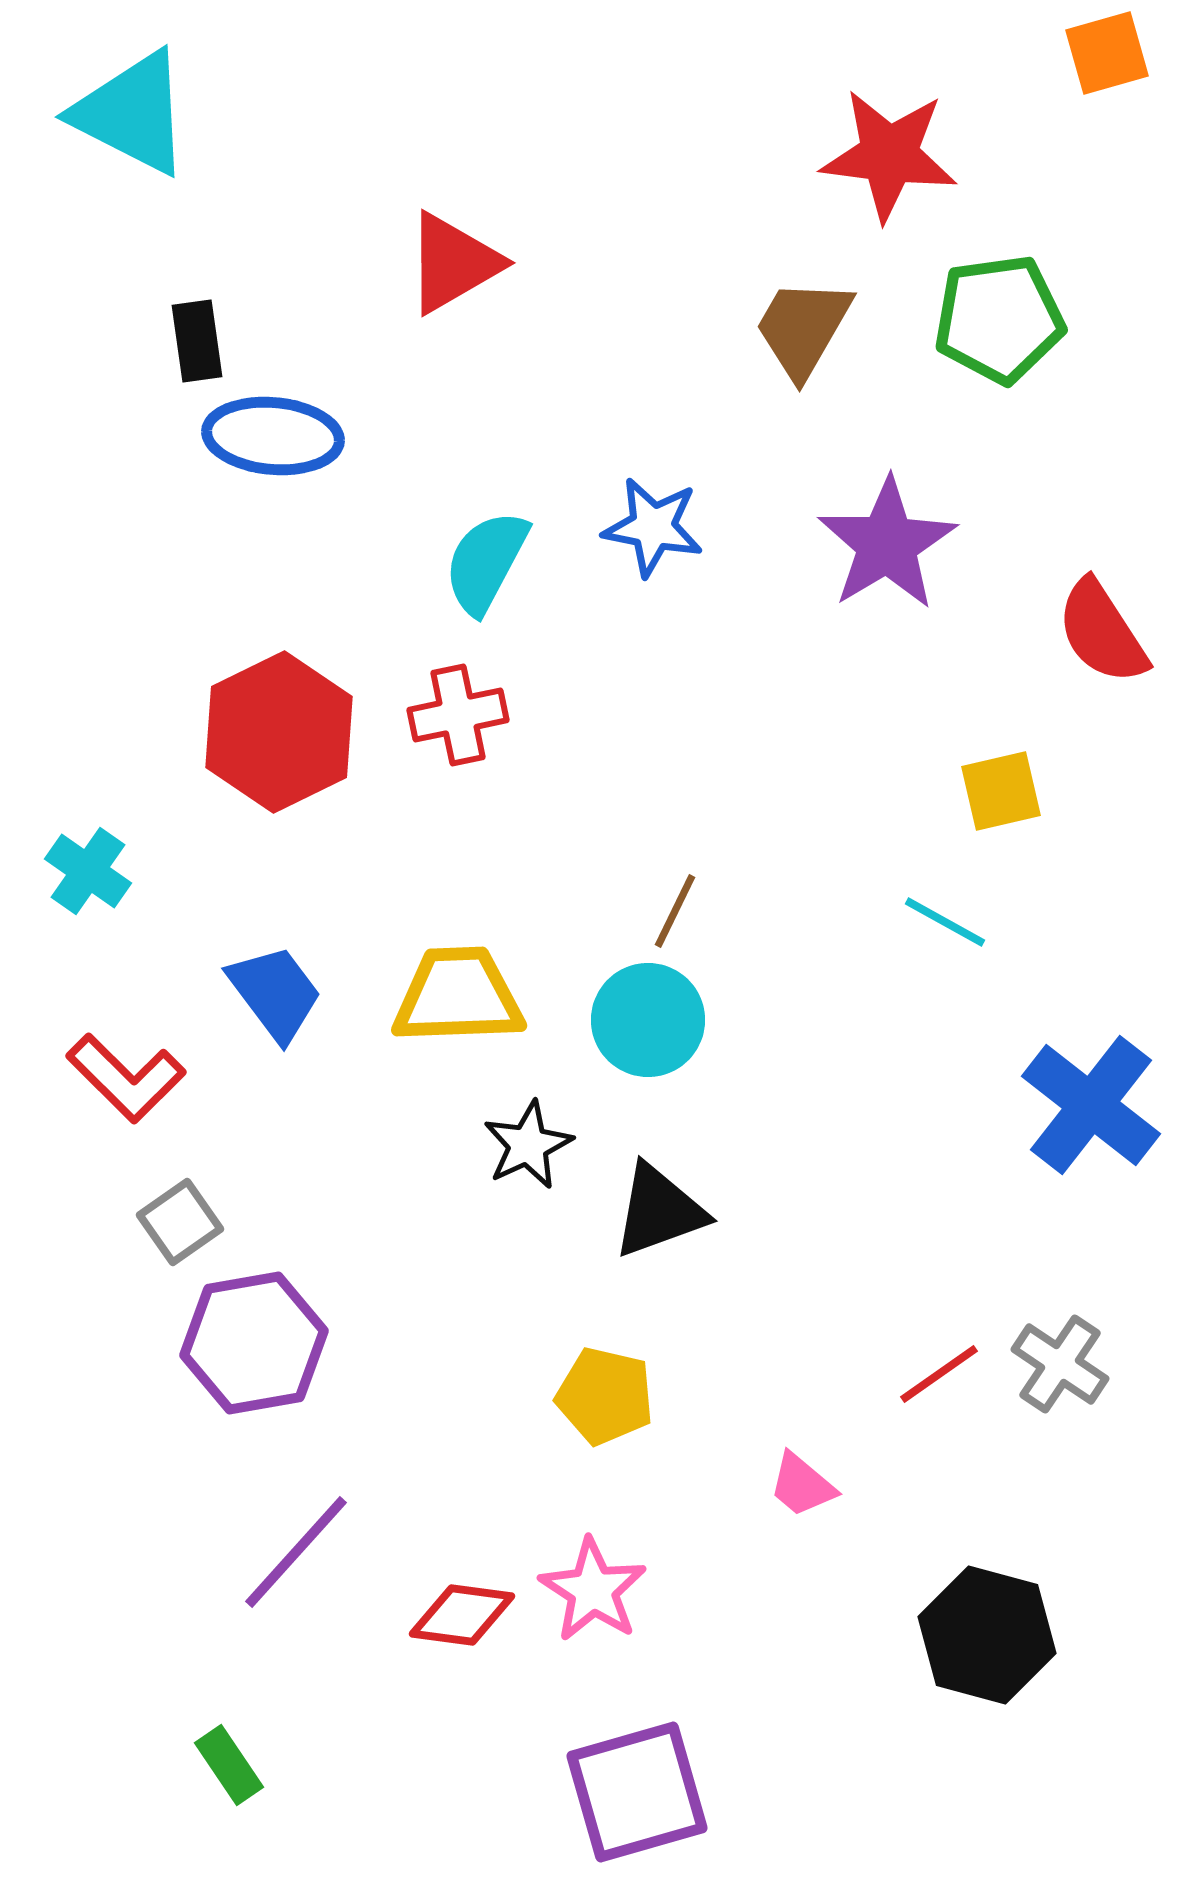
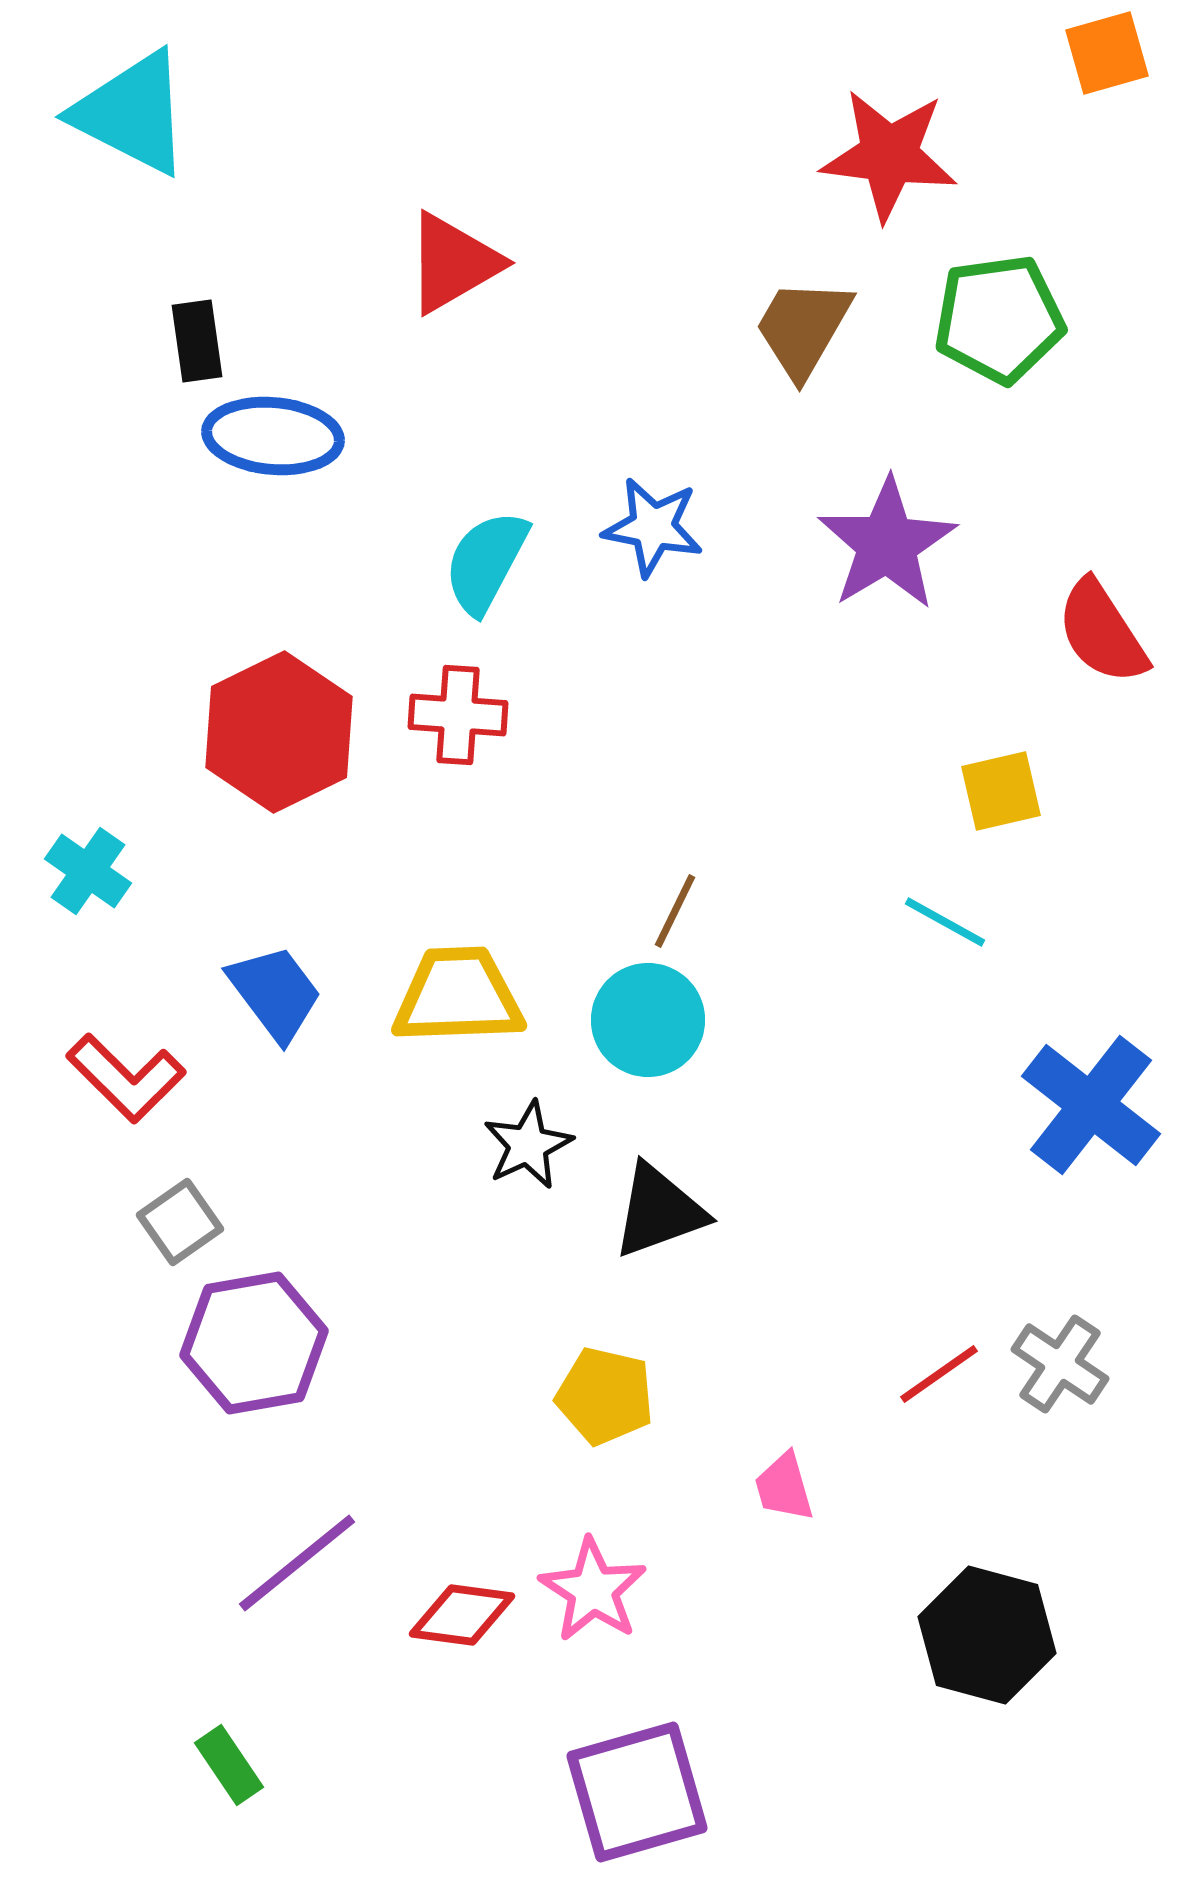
red cross: rotated 16 degrees clockwise
pink trapezoid: moved 18 px left, 2 px down; rotated 34 degrees clockwise
purple line: moved 1 px right, 11 px down; rotated 9 degrees clockwise
